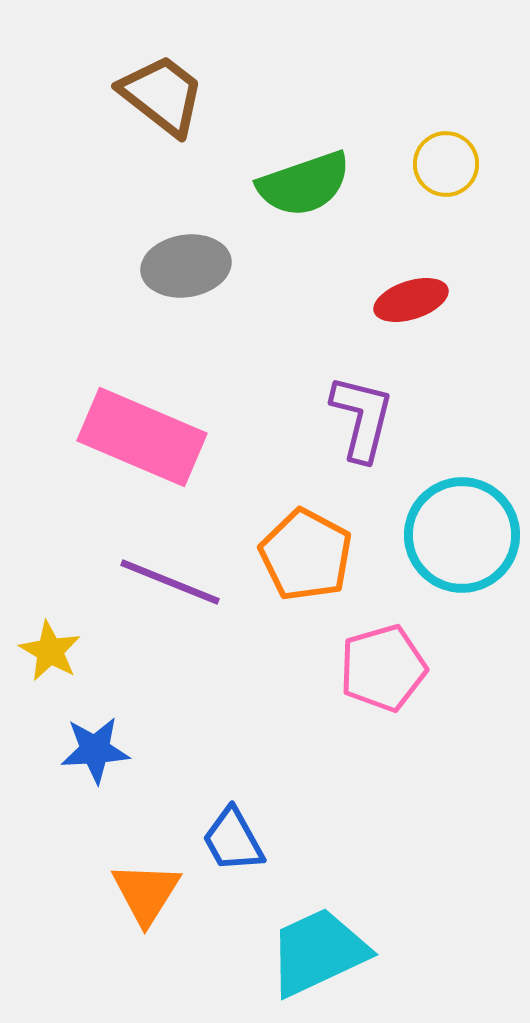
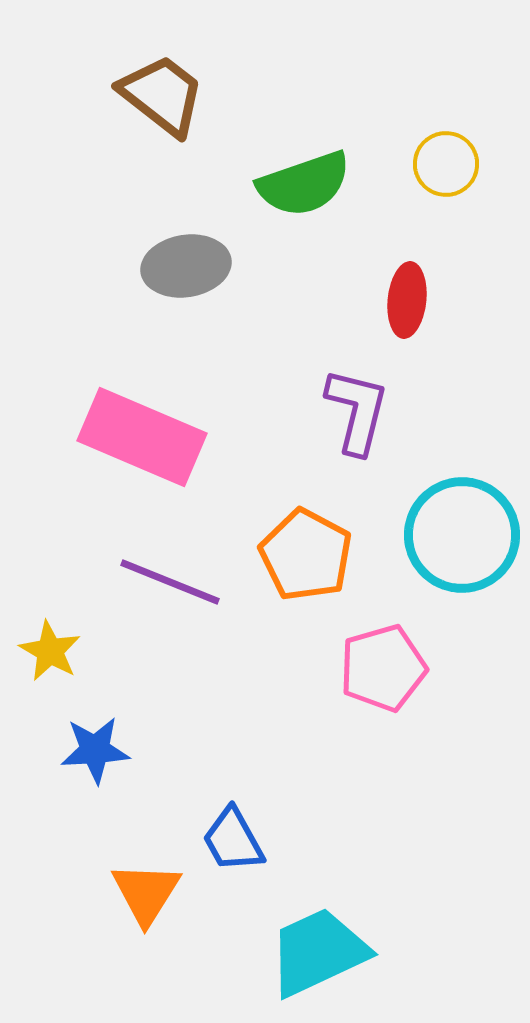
red ellipse: moved 4 px left; rotated 66 degrees counterclockwise
purple L-shape: moved 5 px left, 7 px up
